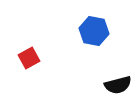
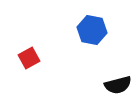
blue hexagon: moved 2 px left, 1 px up
